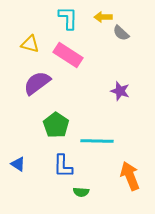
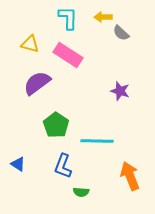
blue L-shape: rotated 20 degrees clockwise
